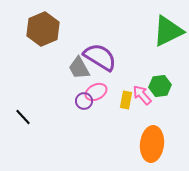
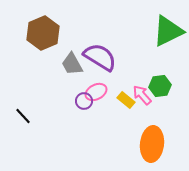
brown hexagon: moved 4 px down
gray trapezoid: moved 7 px left, 4 px up
yellow rectangle: rotated 60 degrees counterclockwise
black line: moved 1 px up
